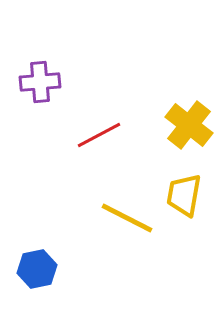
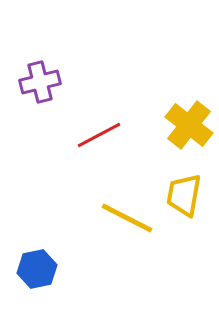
purple cross: rotated 9 degrees counterclockwise
